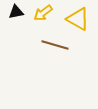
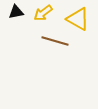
brown line: moved 4 px up
